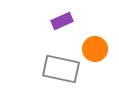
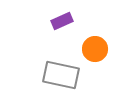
gray rectangle: moved 6 px down
